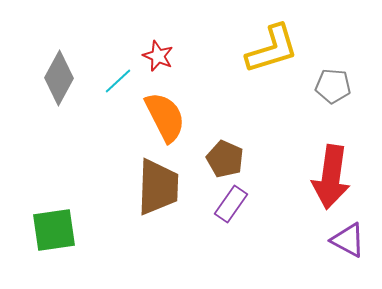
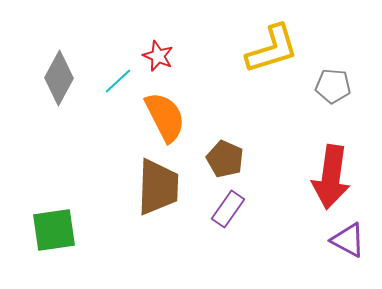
purple rectangle: moved 3 px left, 5 px down
